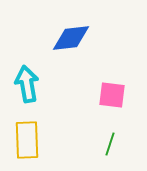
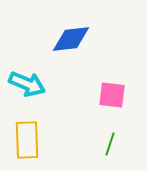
blue diamond: moved 1 px down
cyan arrow: rotated 123 degrees clockwise
